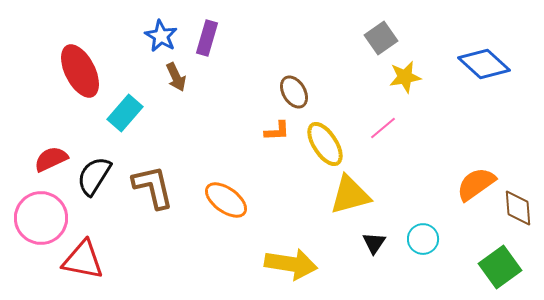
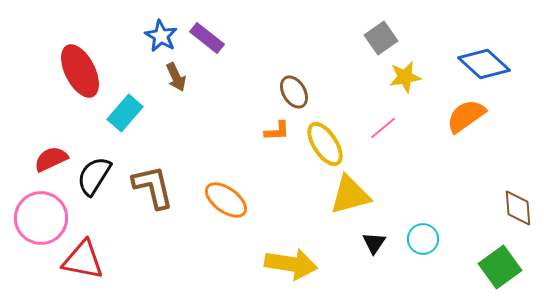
purple rectangle: rotated 68 degrees counterclockwise
orange semicircle: moved 10 px left, 68 px up
